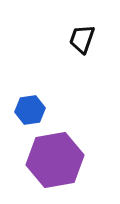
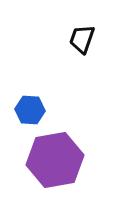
blue hexagon: rotated 12 degrees clockwise
